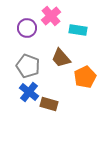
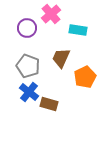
pink cross: moved 2 px up
brown trapezoid: rotated 65 degrees clockwise
